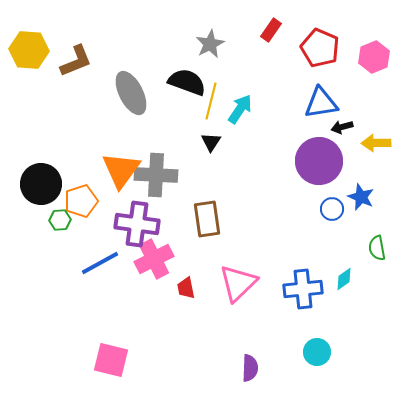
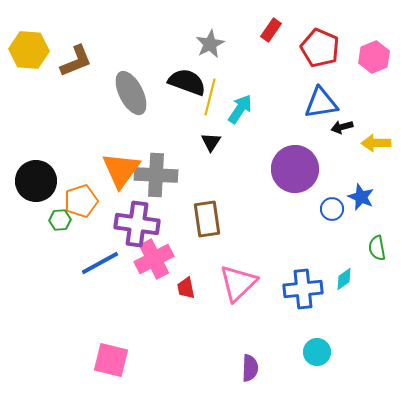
yellow line: moved 1 px left, 4 px up
purple circle: moved 24 px left, 8 px down
black circle: moved 5 px left, 3 px up
